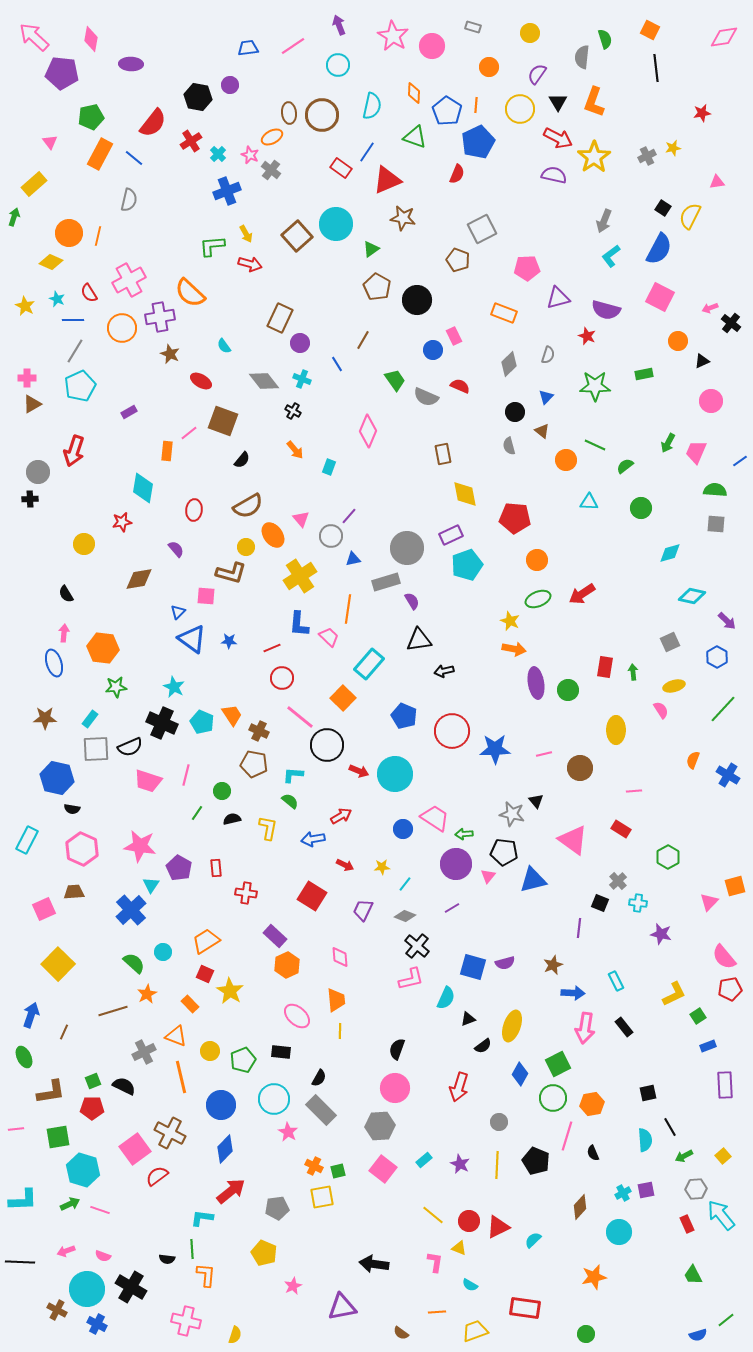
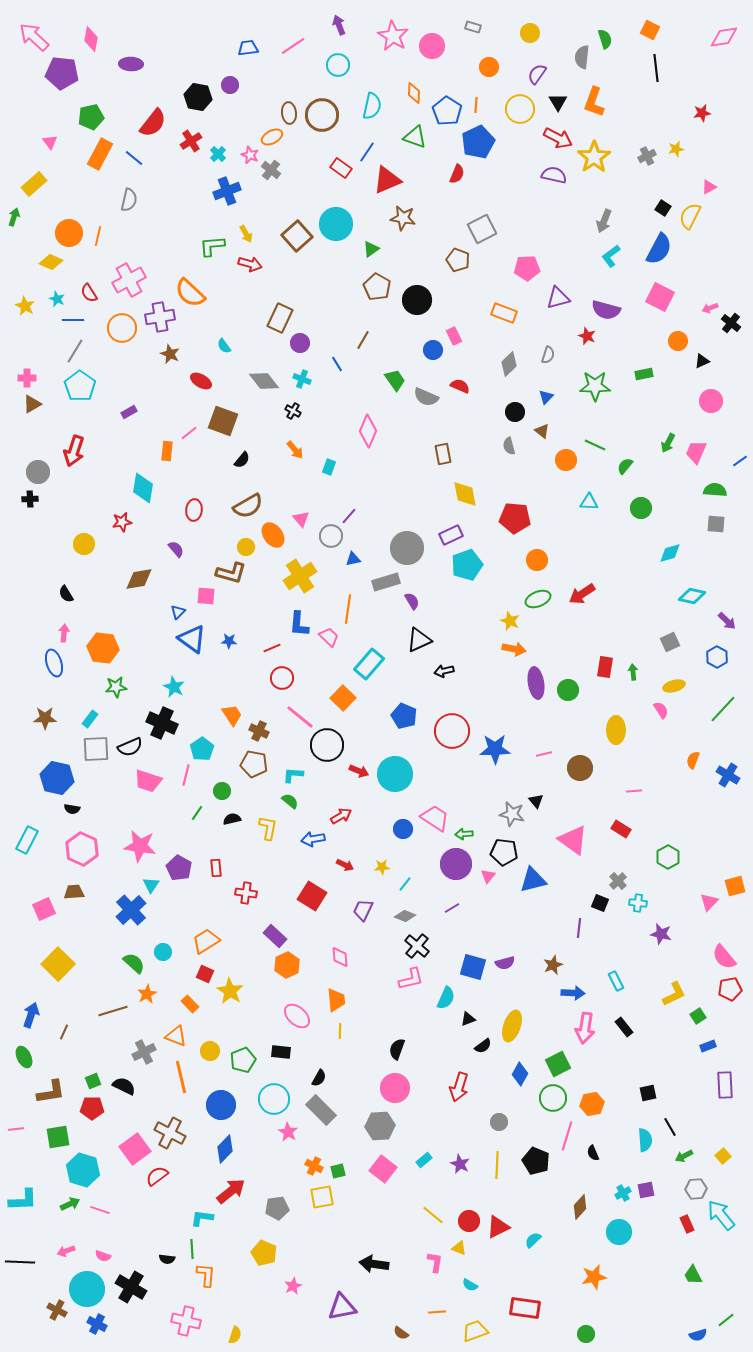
yellow star at (673, 148): moved 3 px right, 1 px down
pink triangle at (717, 182): moved 8 px left, 5 px down; rotated 21 degrees counterclockwise
cyan pentagon at (80, 386): rotated 12 degrees counterclockwise
green semicircle at (625, 466): rotated 12 degrees counterclockwise
black triangle at (419, 640): rotated 16 degrees counterclockwise
cyan pentagon at (202, 722): moved 27 px down; rotated 15 degrees clockwise
